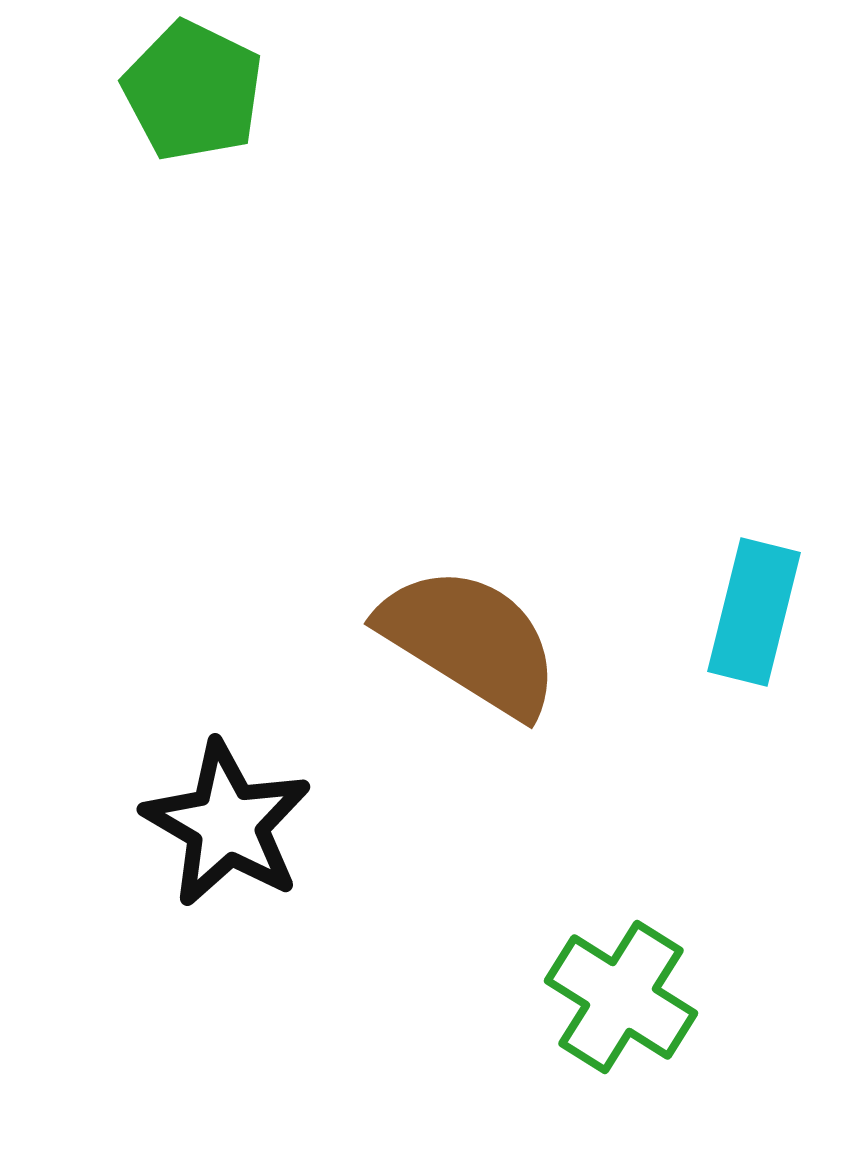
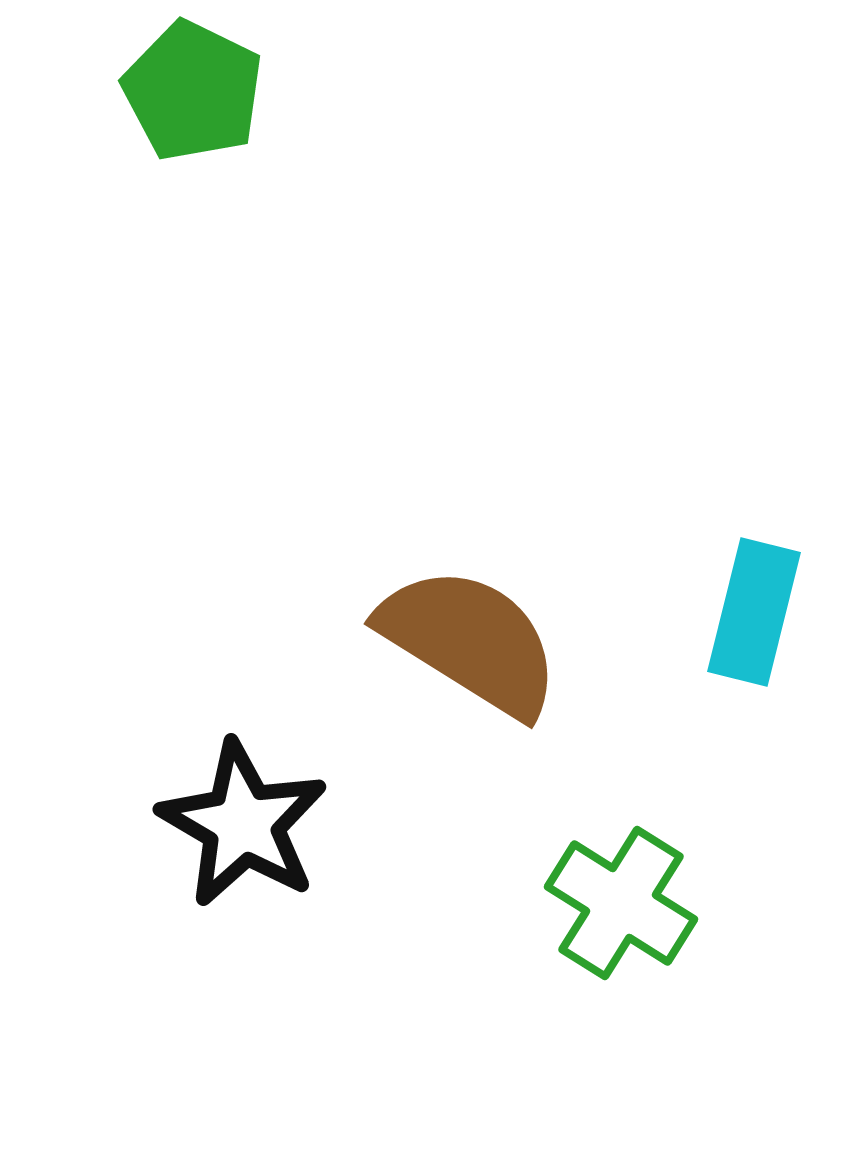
black star: moved 16 px right
green cross: moved 94 px up
